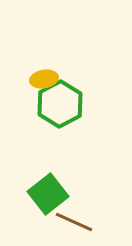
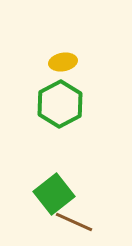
yellow ellipse: moved 19 px right, 17 px up
green square: moved 6 px right
